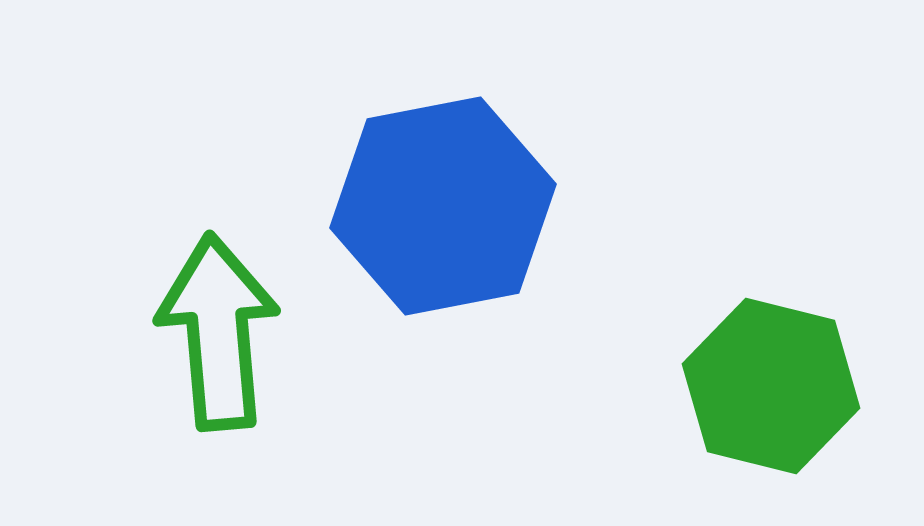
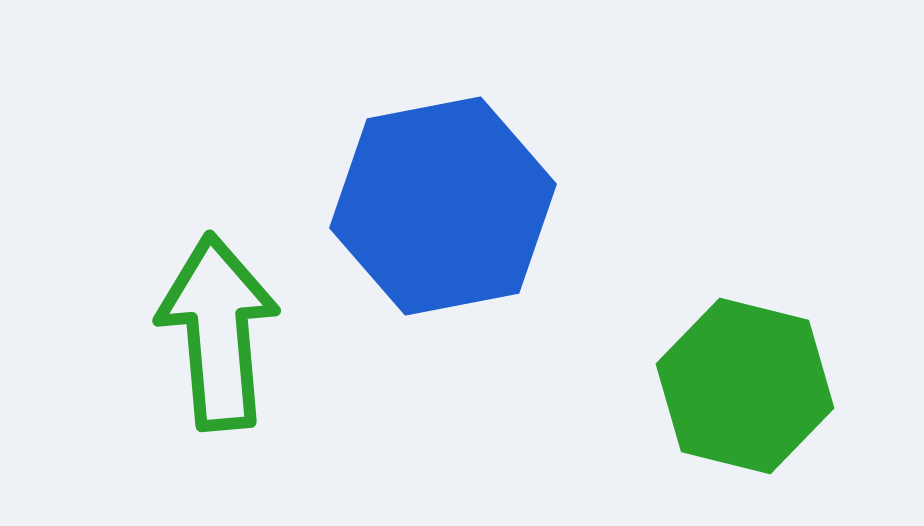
green hexagon: moved 26 px left
